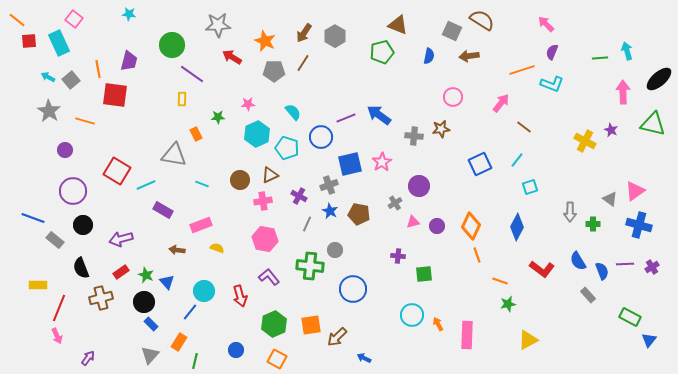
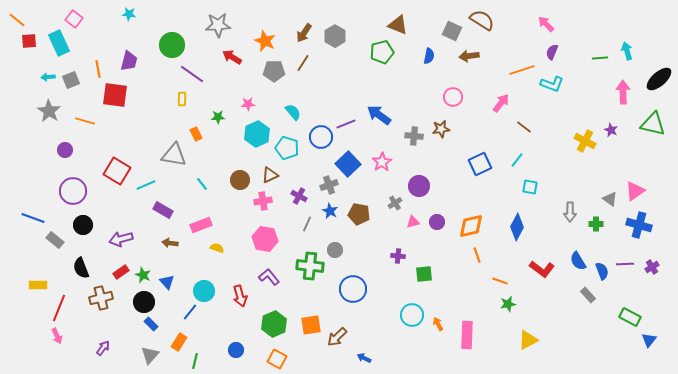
cyan arrow at (48, 77): rotated 32 degrees counterclockwise
gray square at (71, 80): rotated 18 degrees clockwise
purple line at (346, 118): moved 6 px down
blue square at (350, 164): moved 2 px left; rotated 30 degrees counterclockwise
cyan line at (202, 184): rotated 32 degrees clockwise
cyan square at (530, 187): rotated 28 degrees clockwise
green cross at (593, 224): moved 3 px right
purple circle at (437, 226): moved 4 px up
orange diamond at (471, 226): rotated 52 degrees clockwise
brown arrow at (177, 250): moved 7 px left, 7 px up
green star at (146, 275): moved 3 px left
purple arrow at (88, 358): moved 15 px right, 10 px up
